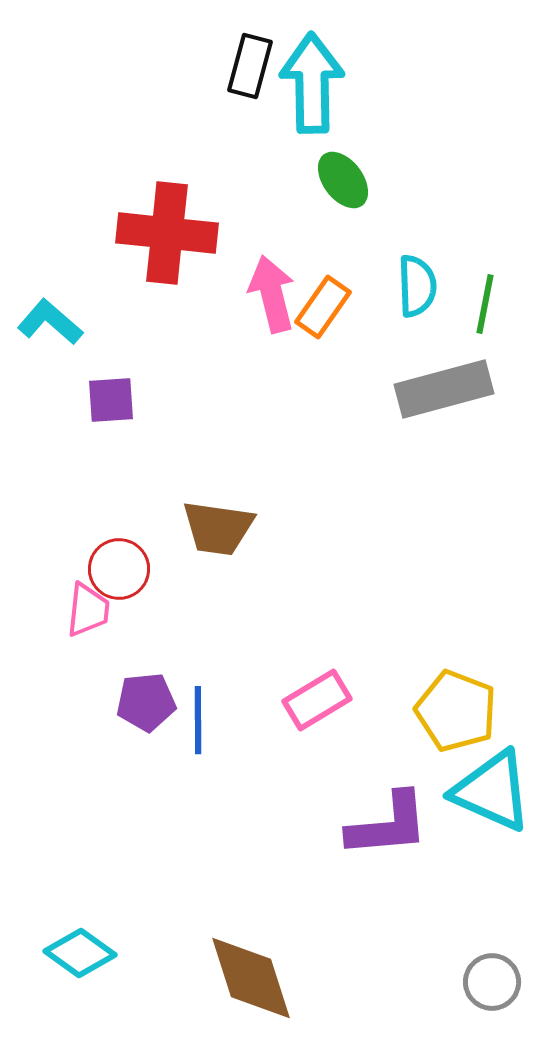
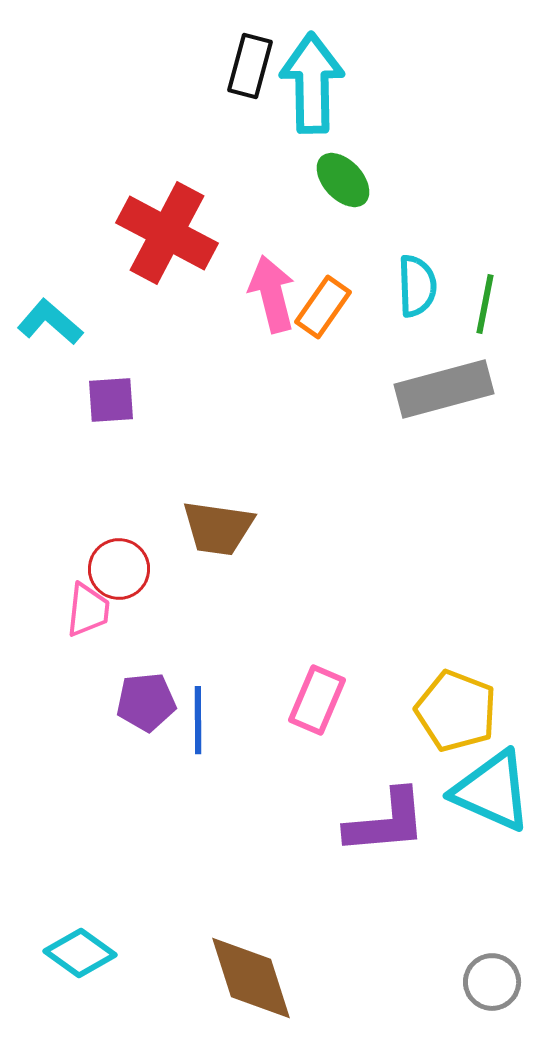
green ellipse: rotated 6 degrees counterclockwise
red cross: rotated 22 degrees clockwise
pink rectangle: rotated 36 degrees counterclockwise
purple L-shape: moved 2 px left, 3 px up
